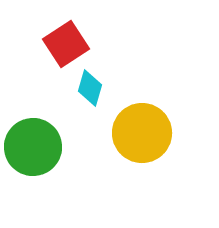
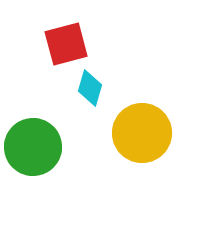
red square: rotated 18 degrees clockwise
